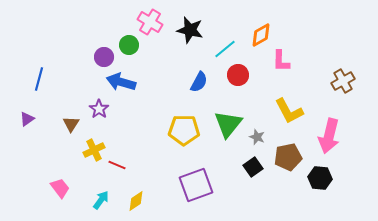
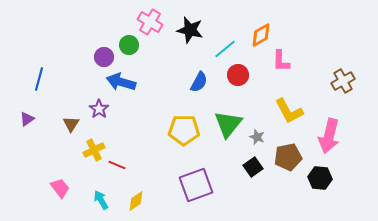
cyan arrow: rotated 66 degrees counterclockwise
